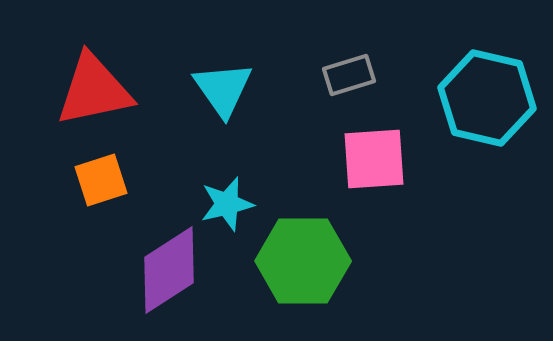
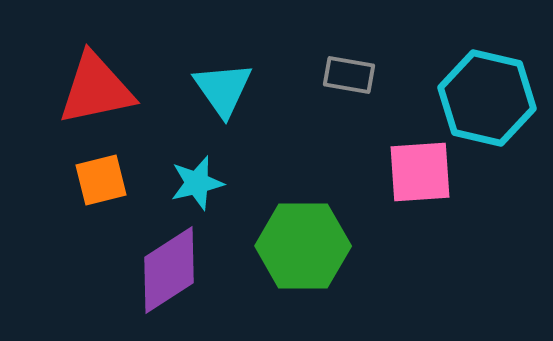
gray rectangle: rotated 27 degrees clockwise
red triangle: moved 2 px right, 1 px up
pink square: moved 46 px right, 13 px down
orange square: rotated 4 degrees clockwise
cyan star: moved 30 px left, 21 px up
green hexagon: moved 15 px up
